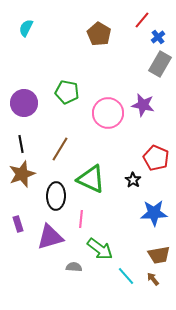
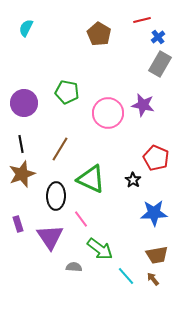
red line: rotated 36 degrees clockwise
pink line: rotated 42 degrees counterclockwise
purple triangle: rotated 48 degrees counterclockwise
brown trapezoid: moved 2 px left
